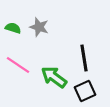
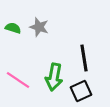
pink line: moved 15 px down
green arrow: rotated 116 degrees counterclockwise
black square: moved 4 px left
